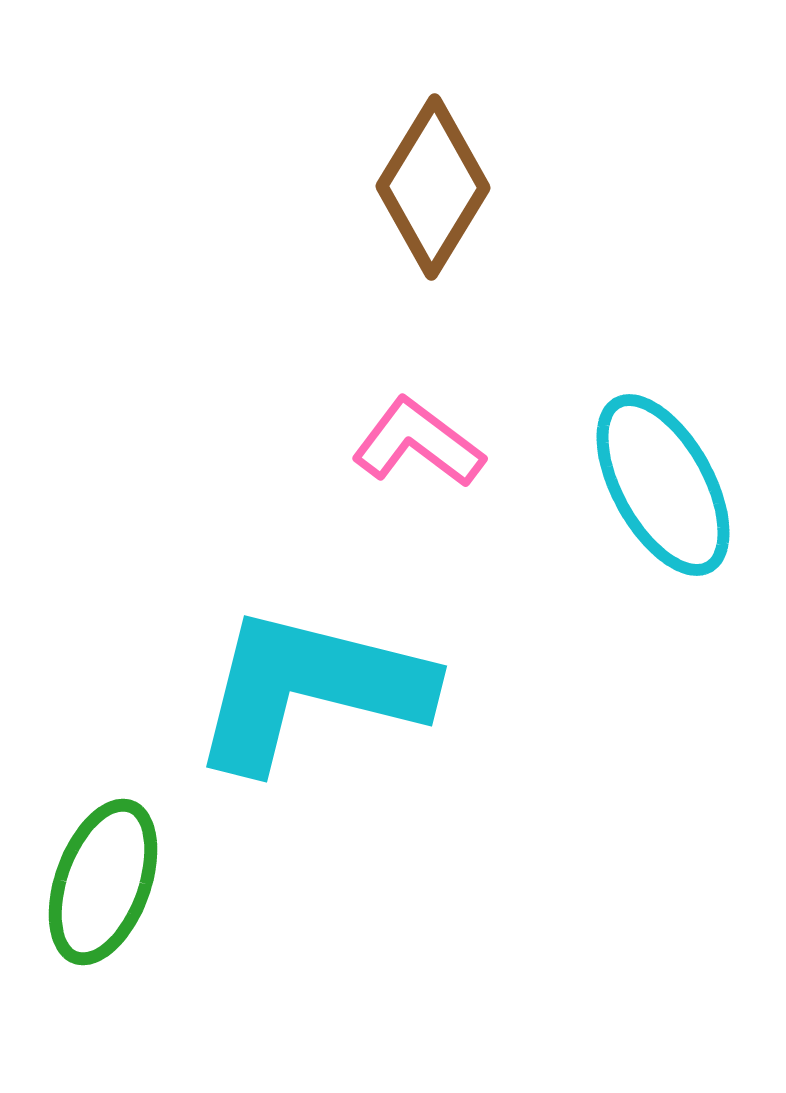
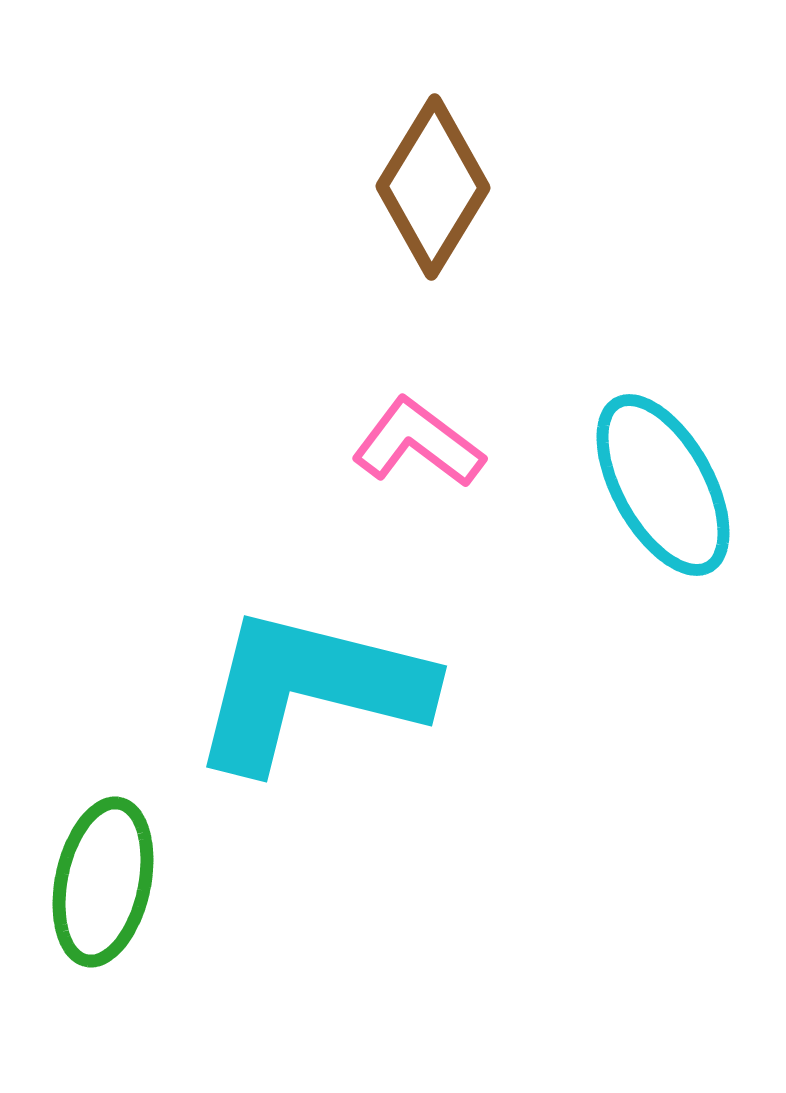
green ellipse: rotated 8 degrees counterclockwise
